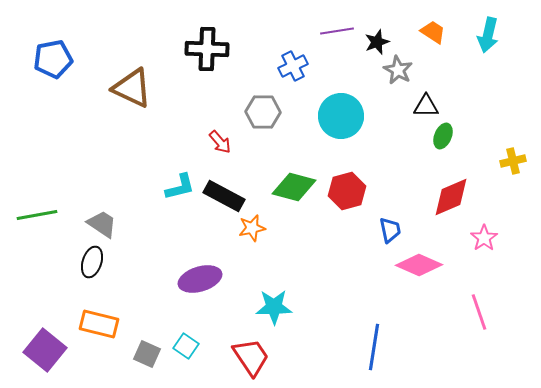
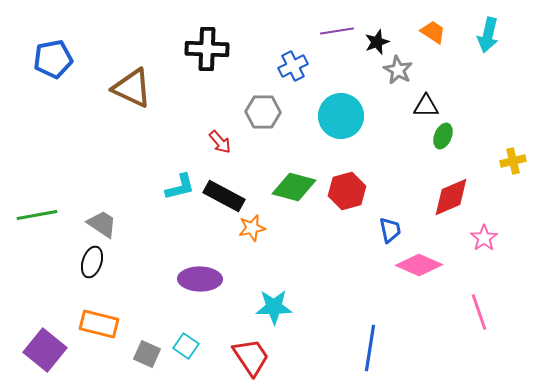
purple ellipse: rotated 18 degrees clockwise
blue line: moved 4 px left, 1 px down
